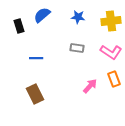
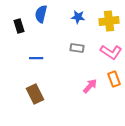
blue semicircle: moved 1 px left, 1 px up; rotated 36 degrees counterclockwise
yellow cross: moved 2 px left
